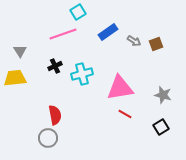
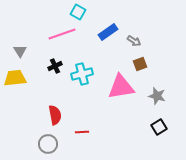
cyan square: rotated 28 degrees counterclockwise
pink line: moved 1 px left
brown square: moved 16 px left, 20 px down
pink triangle: moved 1 px right, 1 px up
gray star: moved 6 px left, 1 px down
red line: moved 43 px left, 18 px down; rotated 32 degrees counterclockwise
black square: moved 2 px left
gray circle: moved 6 px down
